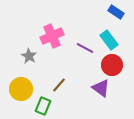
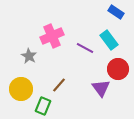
red circle: moved 6 px right, 4 px down
purple triangle: rotated 18 degrees clockwise
